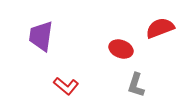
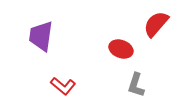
red semicircle: moved 4 px left, 4 px up; rotated 28 degrees counterclockwise
red L-shape: moved 3 px left
